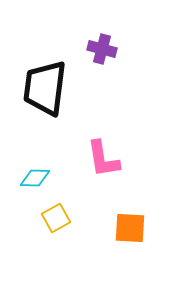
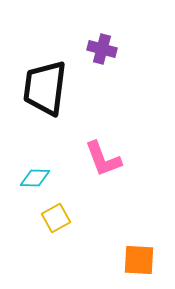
pink L-shape: rotated 12 degrees counterclockwise
orange square: moved 9 px right, 32 px down
